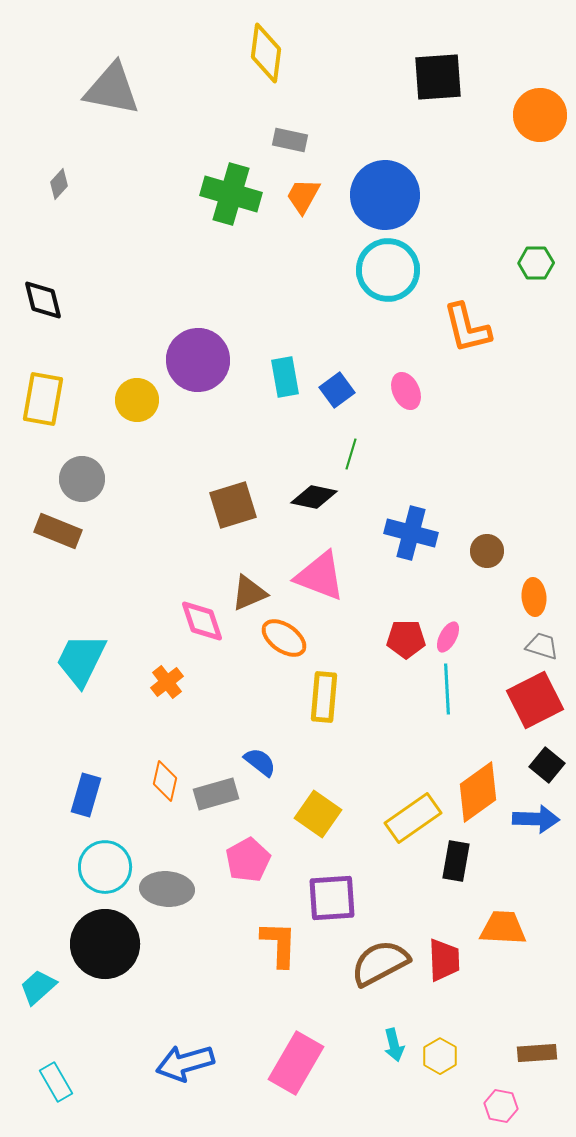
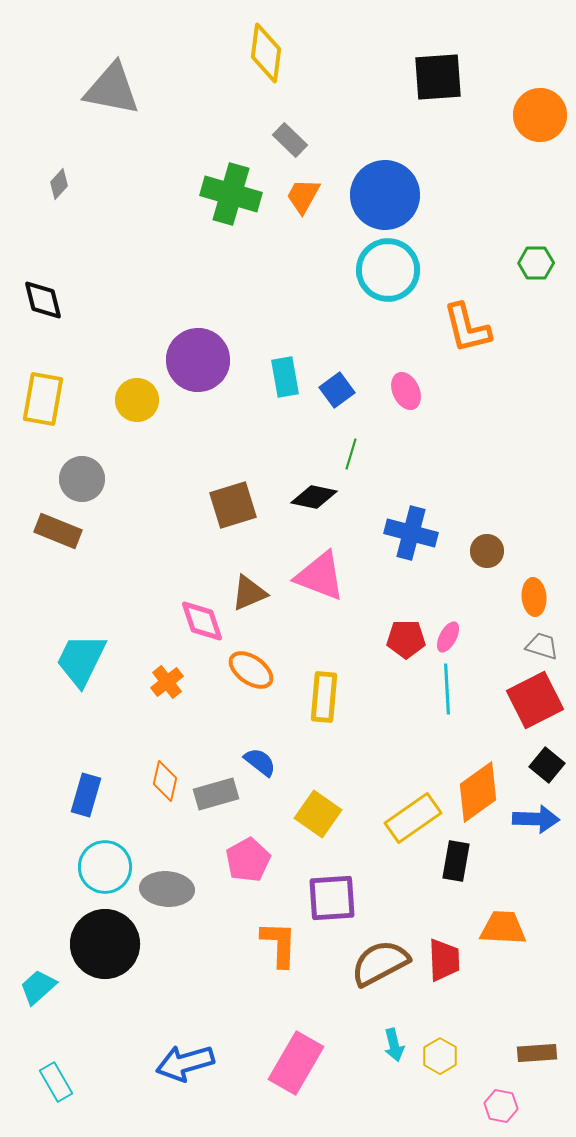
gray rectangle at (290, 140): rotated 32 degrees clockwise
orange ellipse at (284, 638): moved 33 px left, 32 px down
